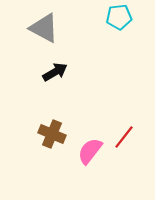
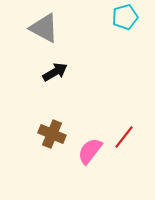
cyan pentagon: moved 6 px right; rotated 10 degrees counterclockwise
